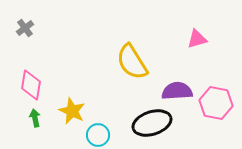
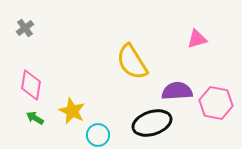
green arrow: rotated 48 degrees counterclockwise
